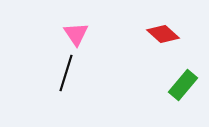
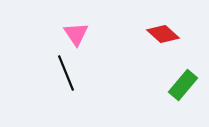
black line: rotated 39 degrees counterclockwise
